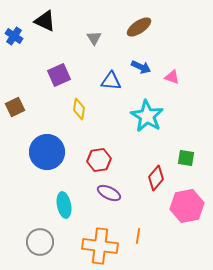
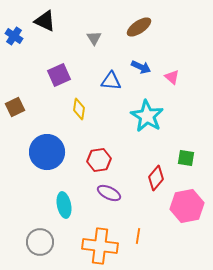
pink triangle: rotated 21 degrees clockwise
